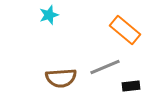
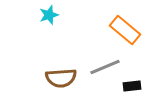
black rectangle: moved 1 px right
